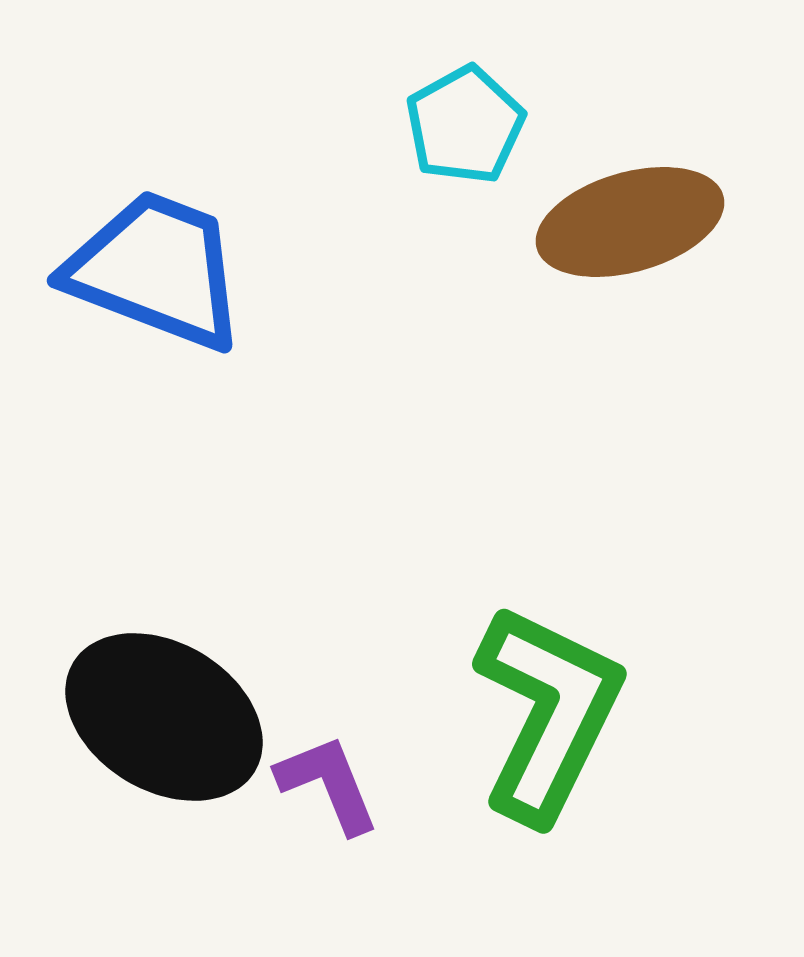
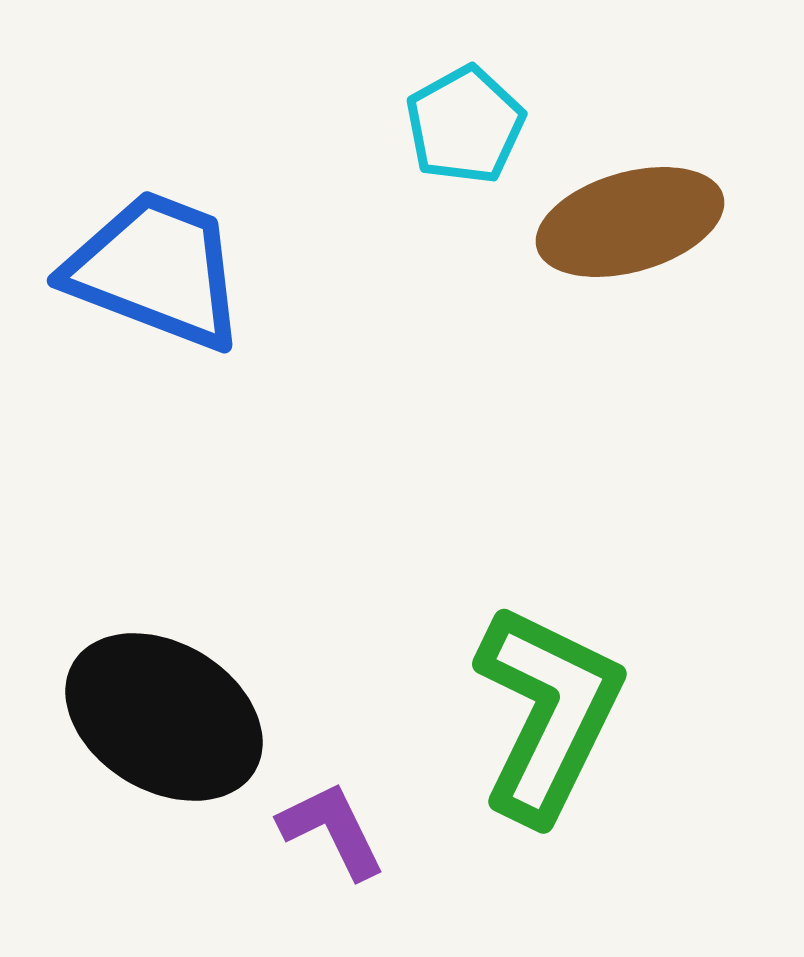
purple L-shape: moved 4 px right, 46 px down; rotated 4 degrees counterclockwise
